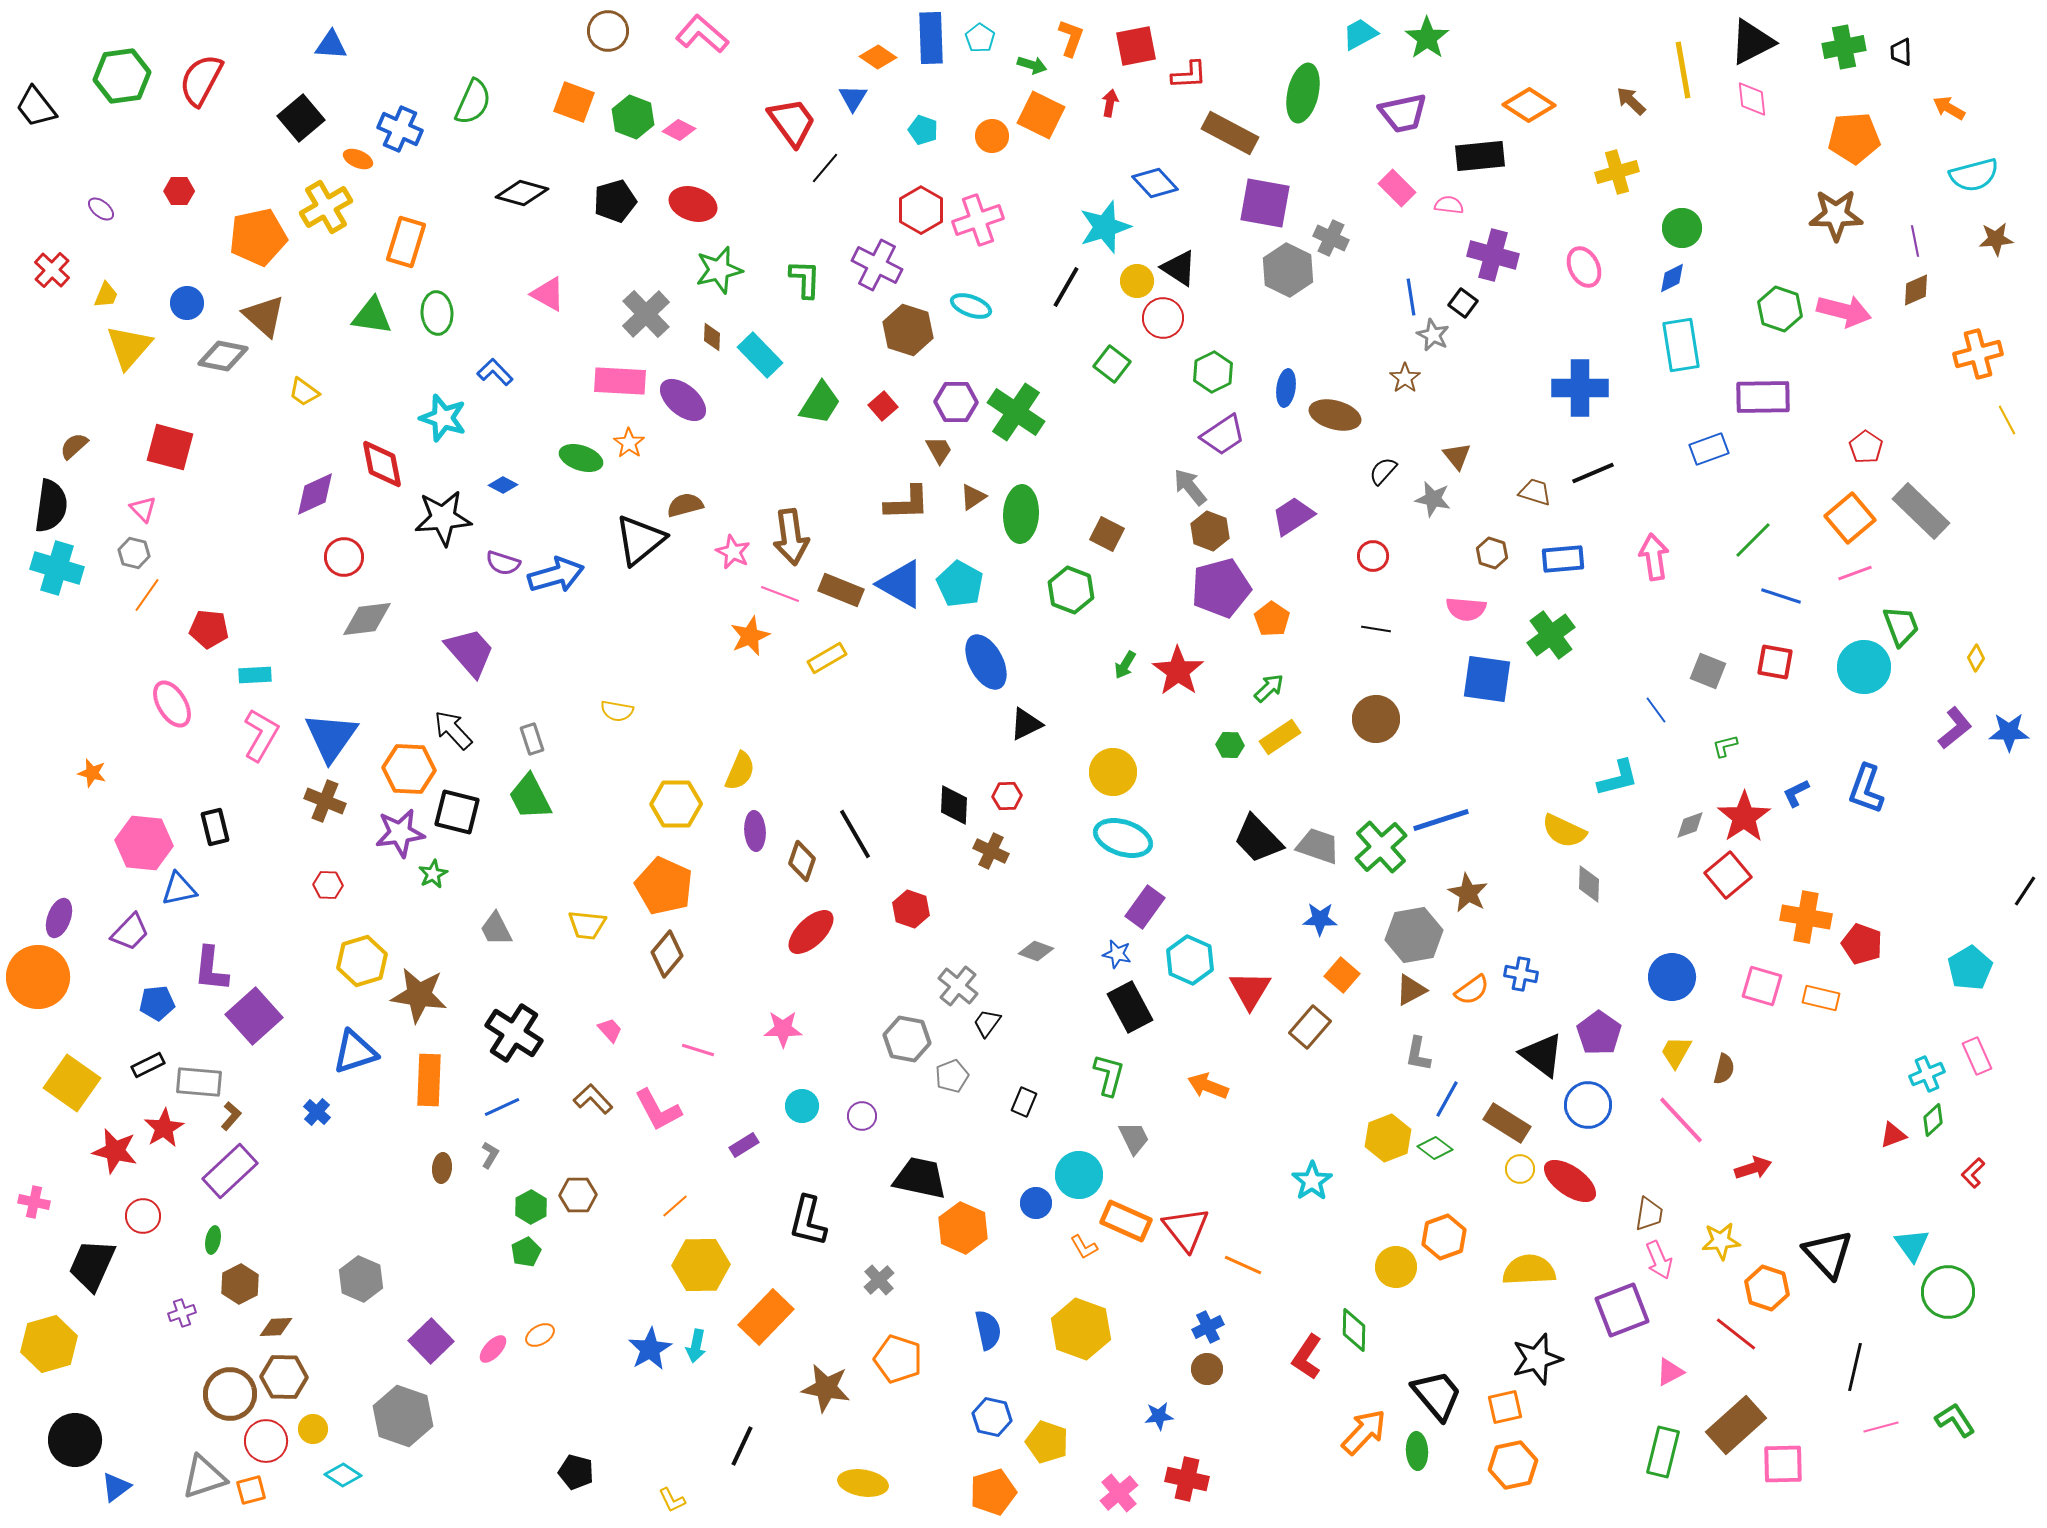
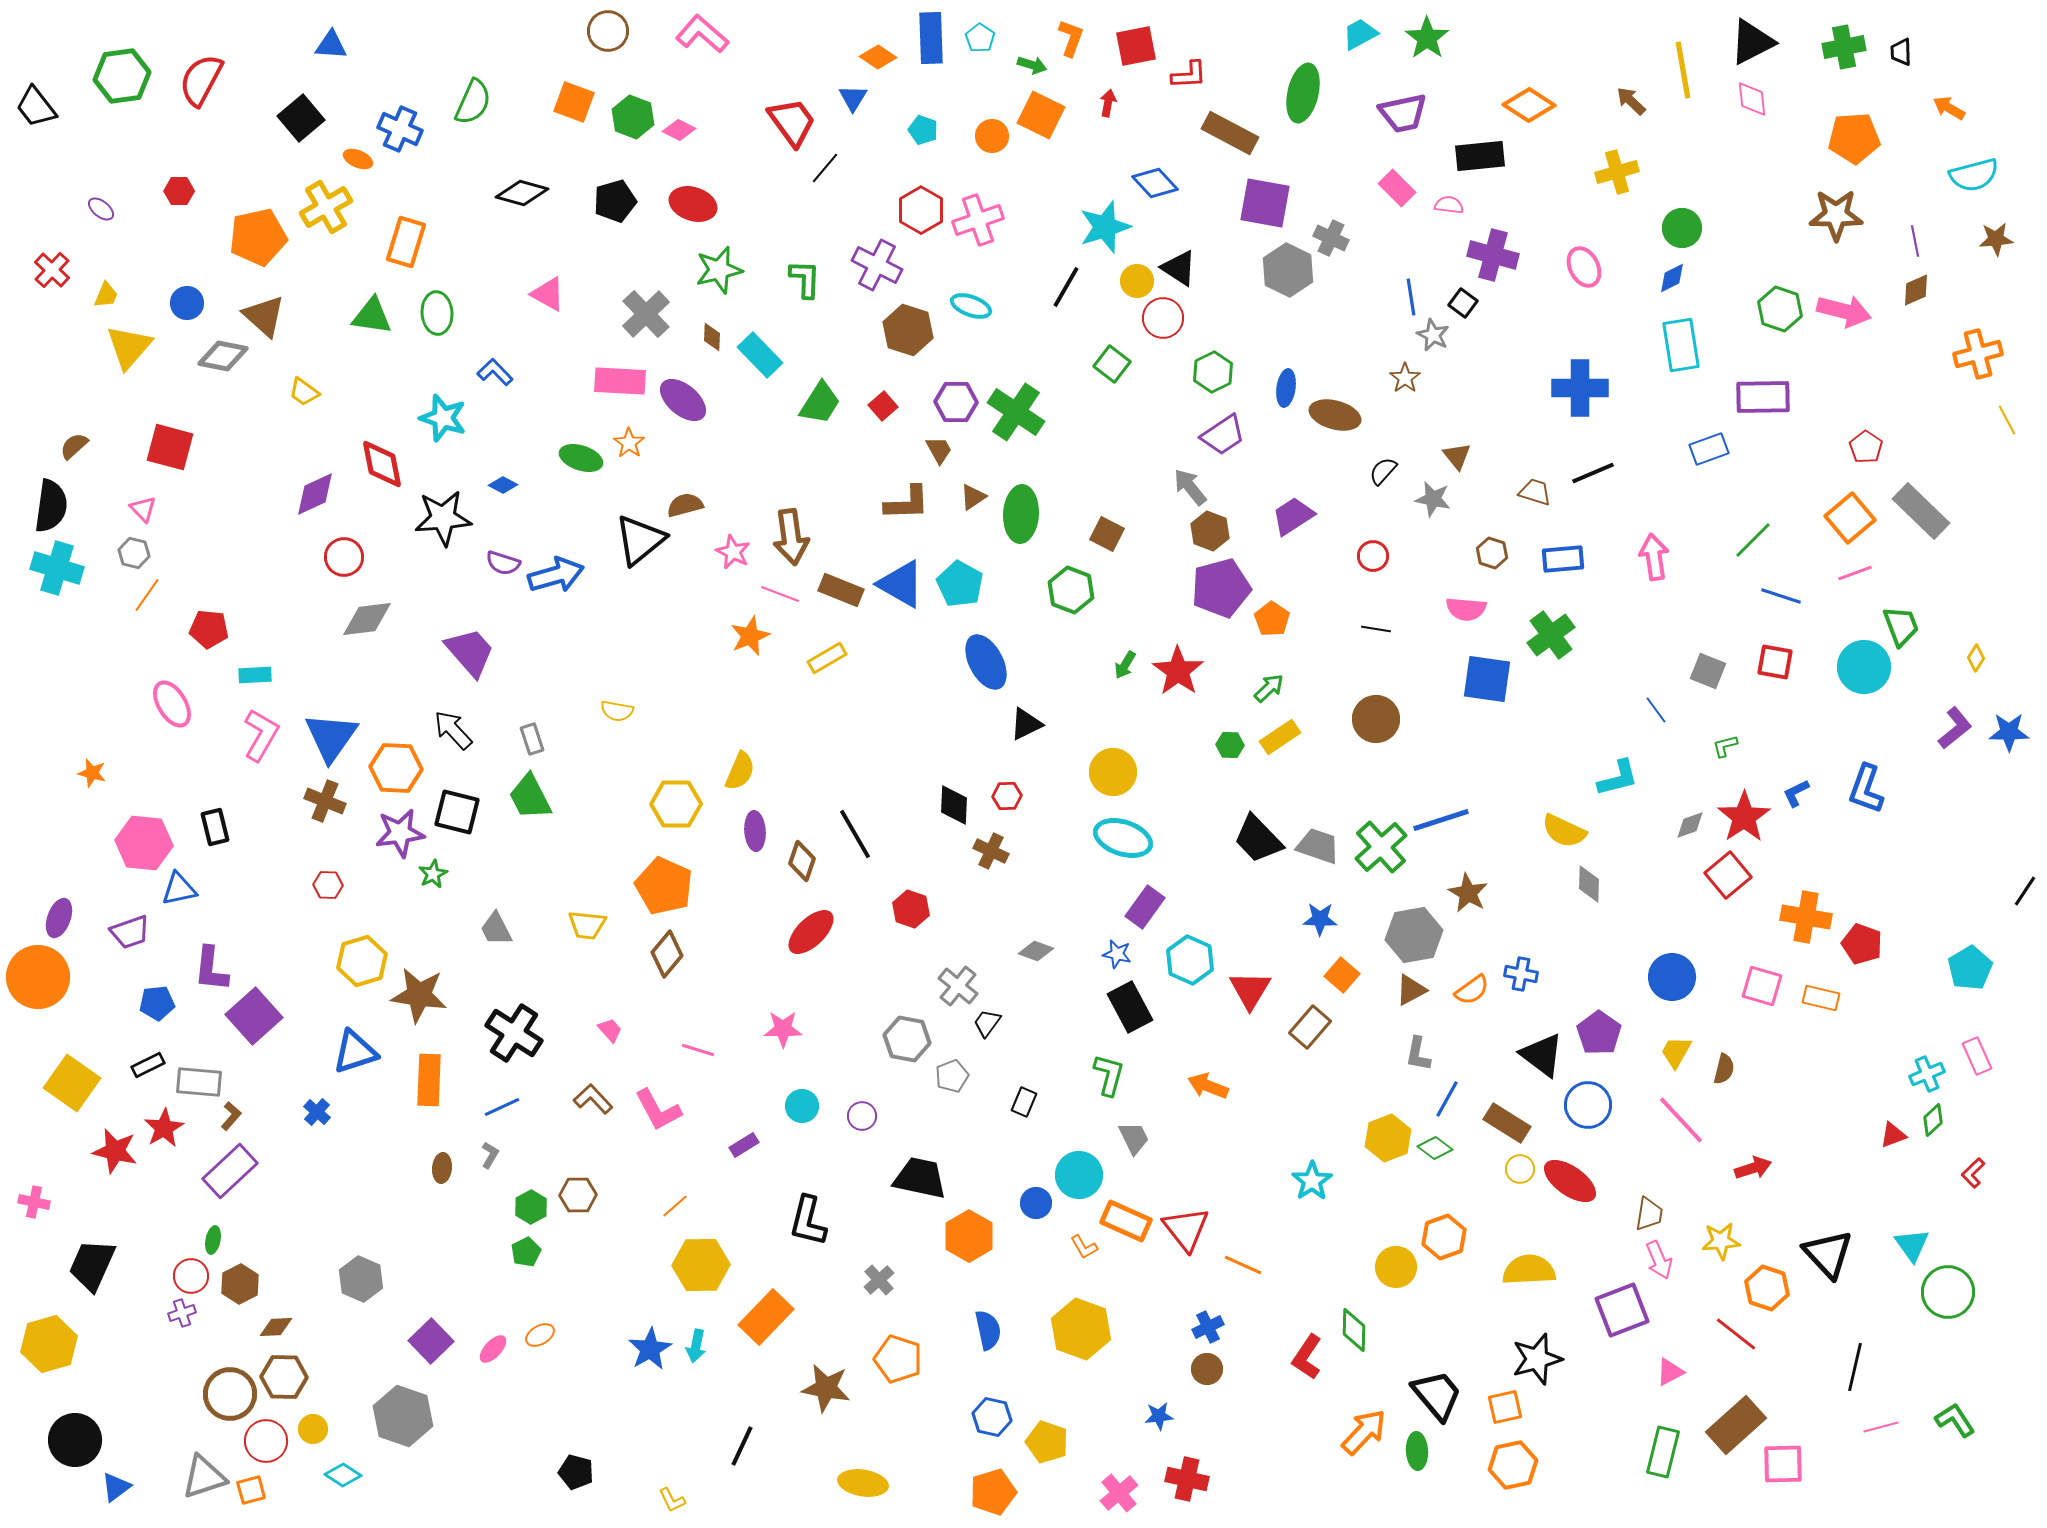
red arrow at (1110, 103): moved 2 px left
orange hexagon at (409, 769): moved 13 px left, 1 px up
purple trapezoid at (130, 932): rotated 27 degrees clockwise
red circle at (143, 1216): moved 48 px right, 60 px down
orange hexagon at (963, 1228): moved 6 px right, 8 px down; rotated 6 degrees clockwise
